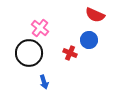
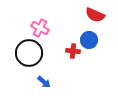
pink cross: rotated 12 degrees counterclockwise
red cross: moved 3 px right, 2 px up; rotated 16 degrees counterclockwise
blue arrow: rotated 32 degrees counterclockwise
